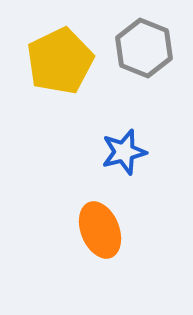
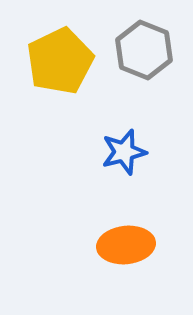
gray hexagon: moved 2 px down
orange ellipse: moved 26 px right, 15 px down; rotated 74 degrees counterclockwise
